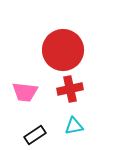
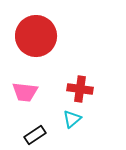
red circle: moved 27 px left, 14 px up
red cross: moved 10 px right; rotated 20 degrees clockwise
cyan triangle: moved 2 px left, 7 px up; rotated 30 degrees counterclockwise
